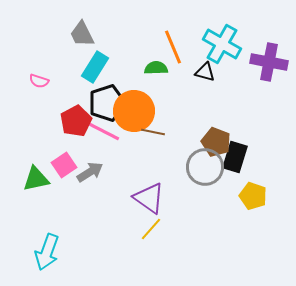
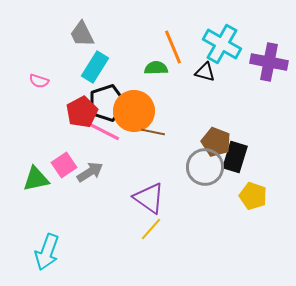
red pentagon: moved 6 px right, 9 px up
